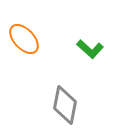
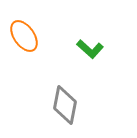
orange ellipse: moved 3 px up; rotated 8 degrees clockwise
